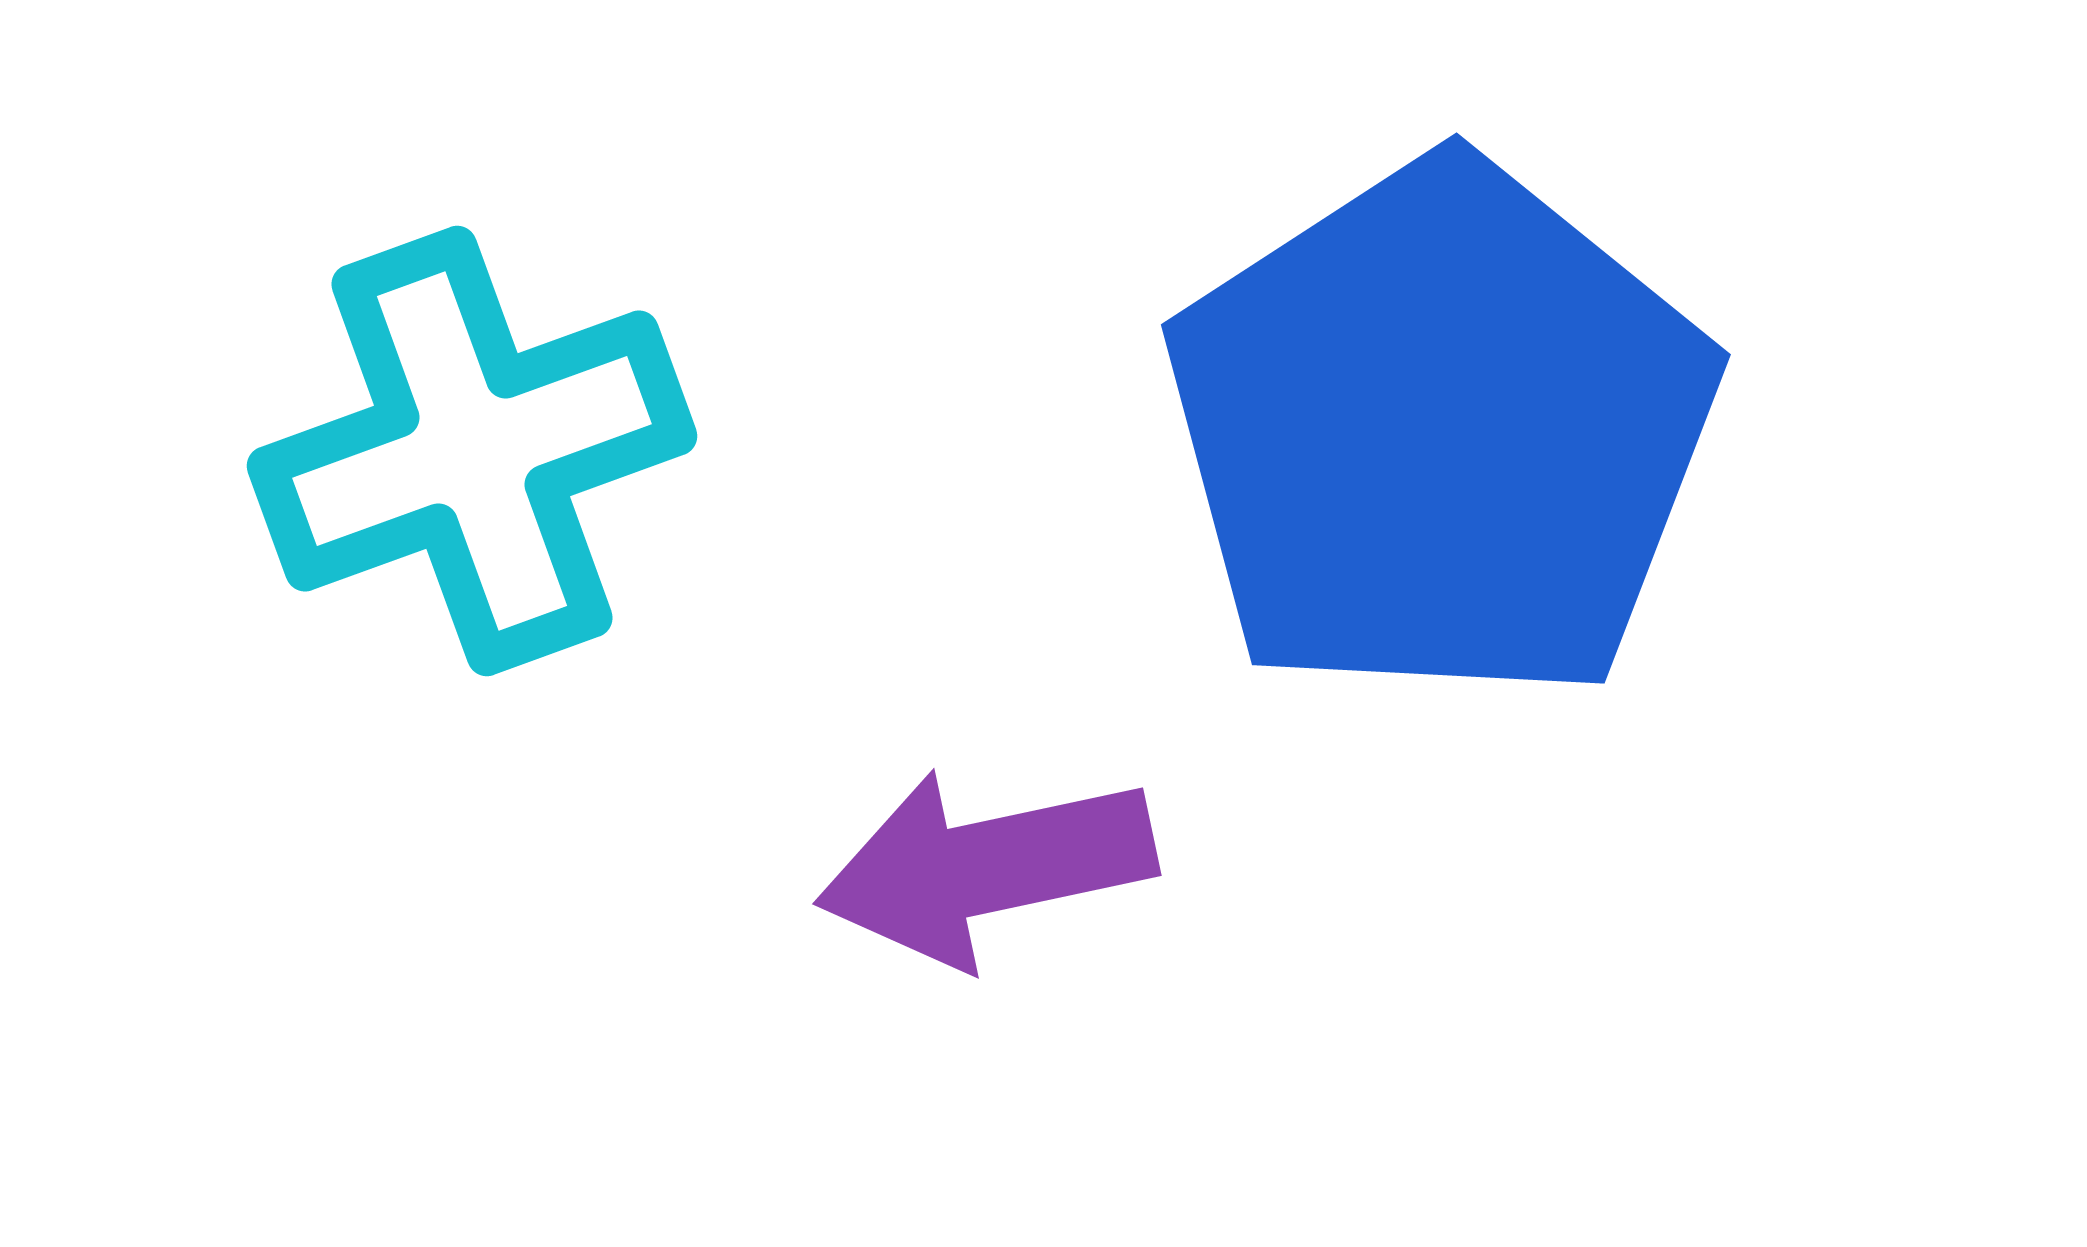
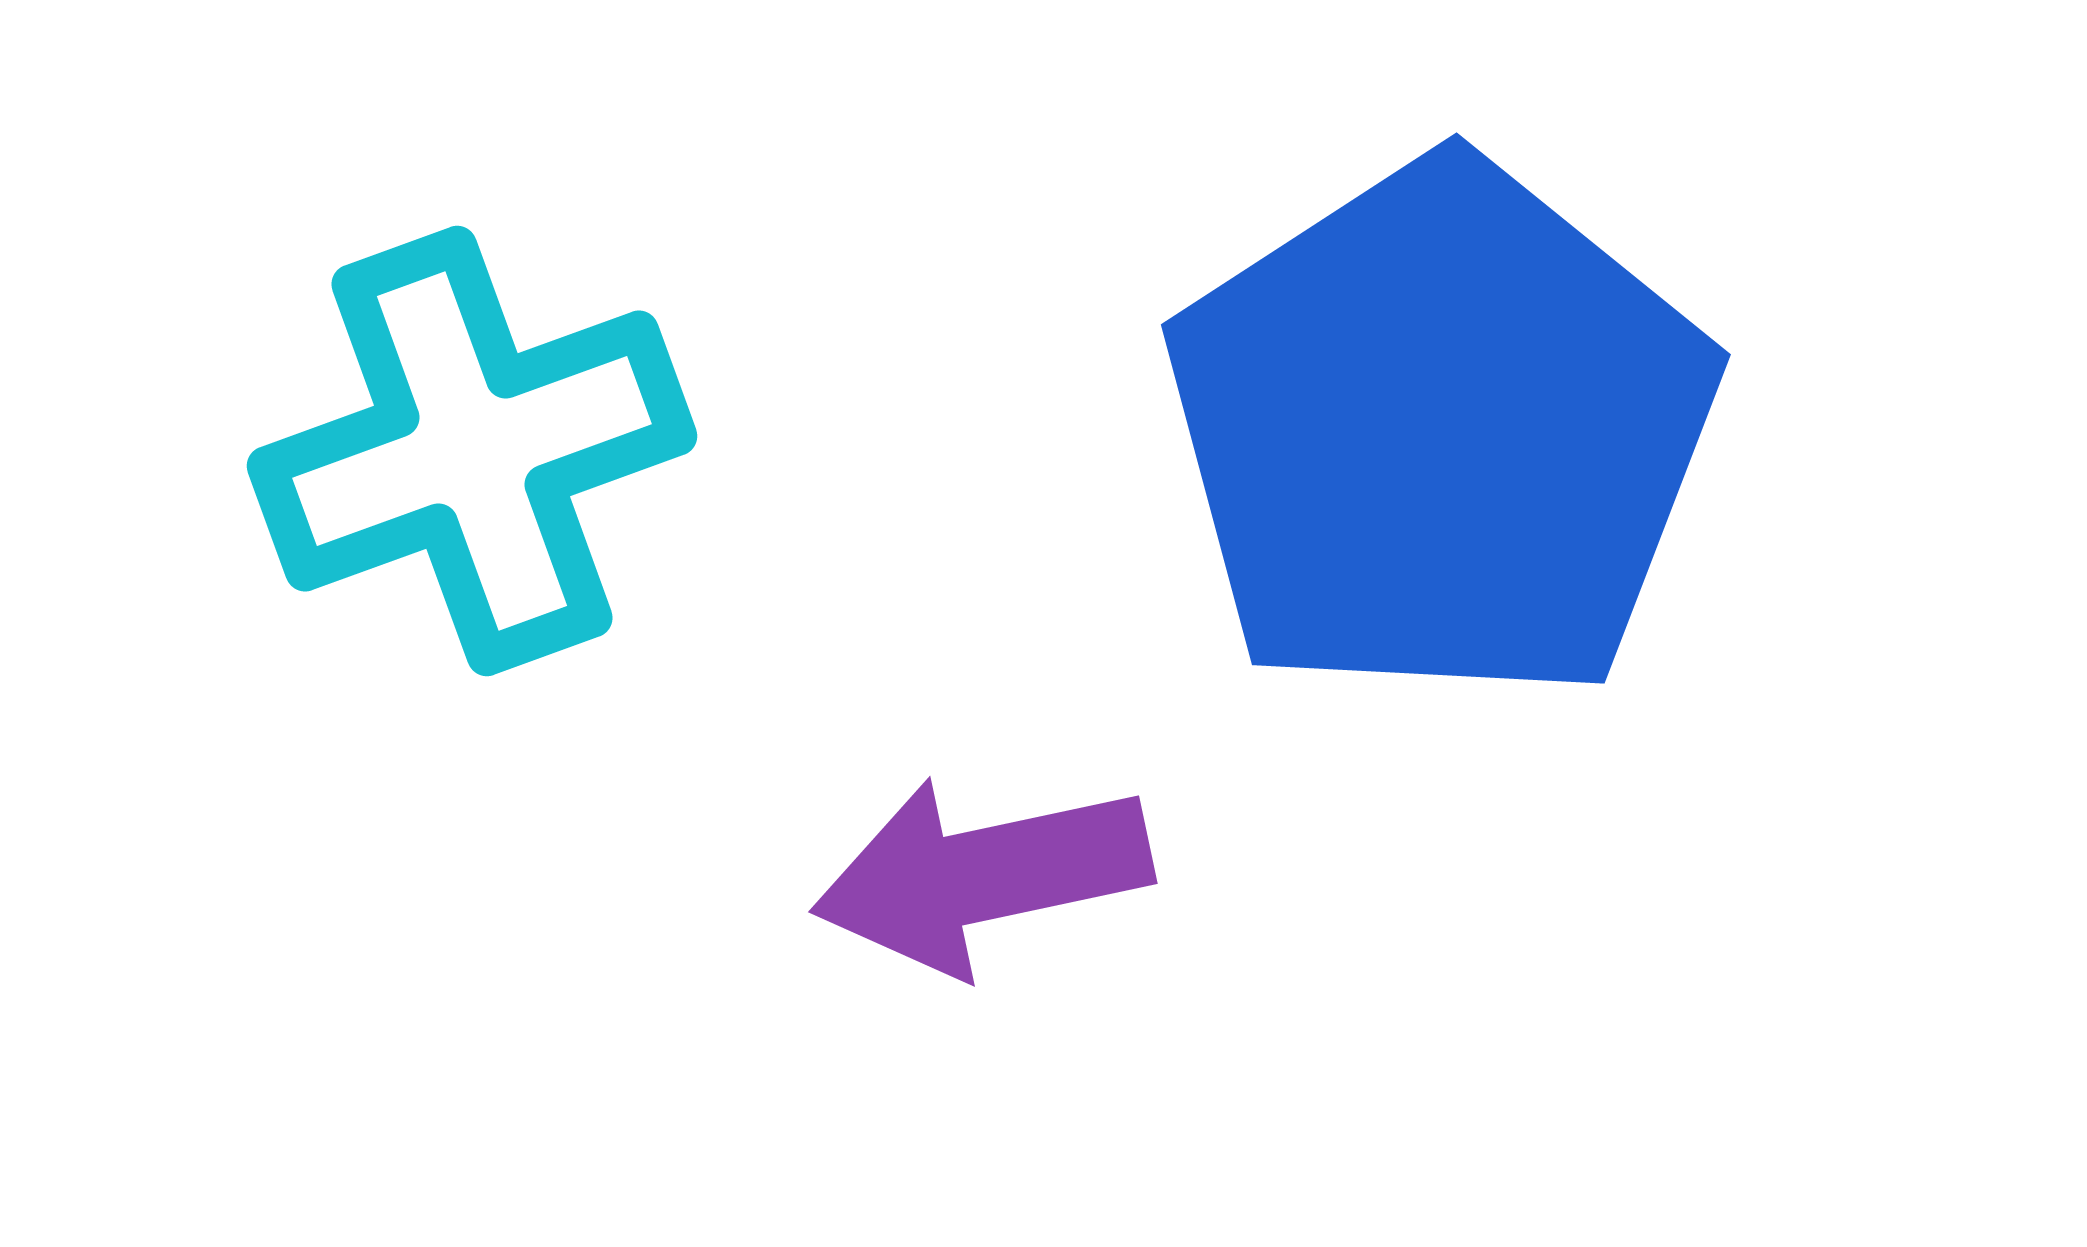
purple arrow: moved 4 px left, 8 px down
